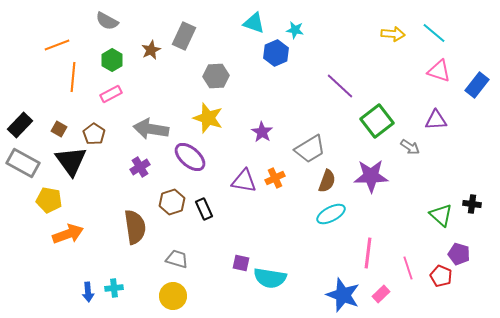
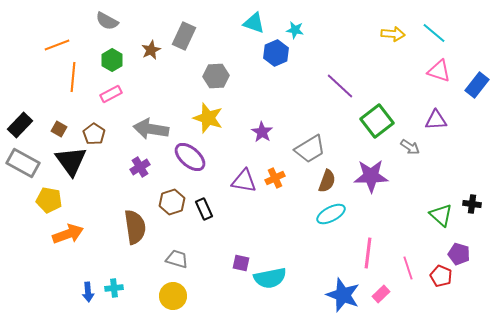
cyan semicircle at (270, 278): rotated 20 degrees counterclockwise
